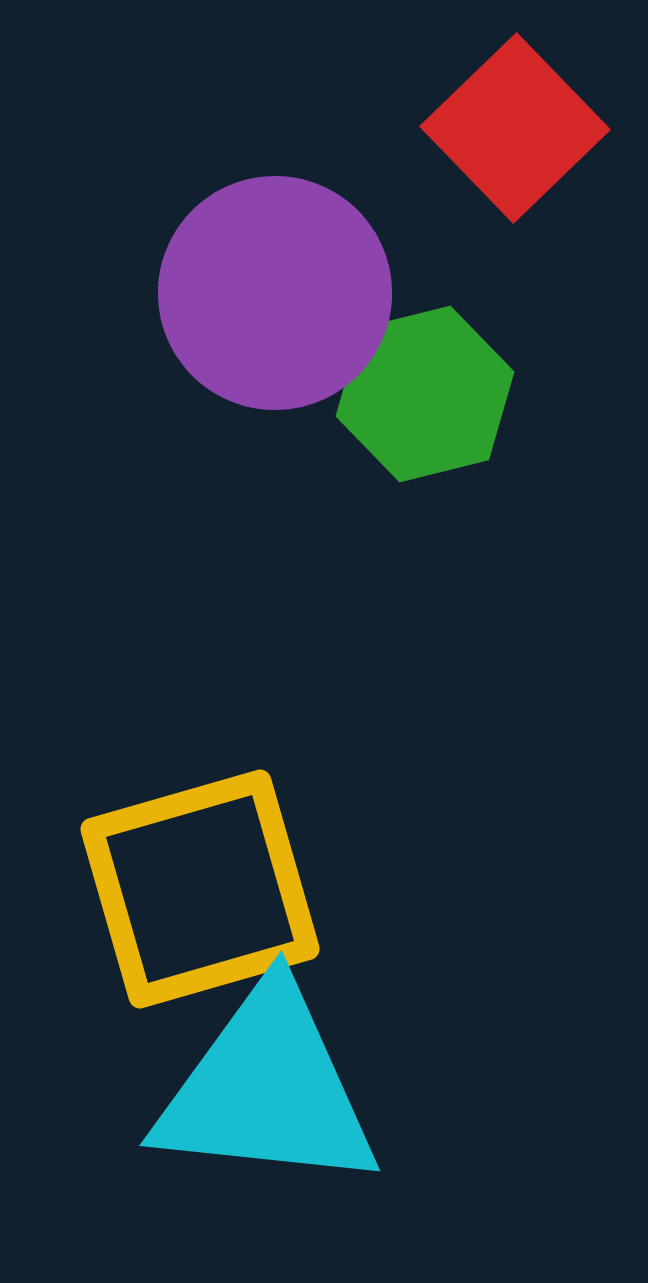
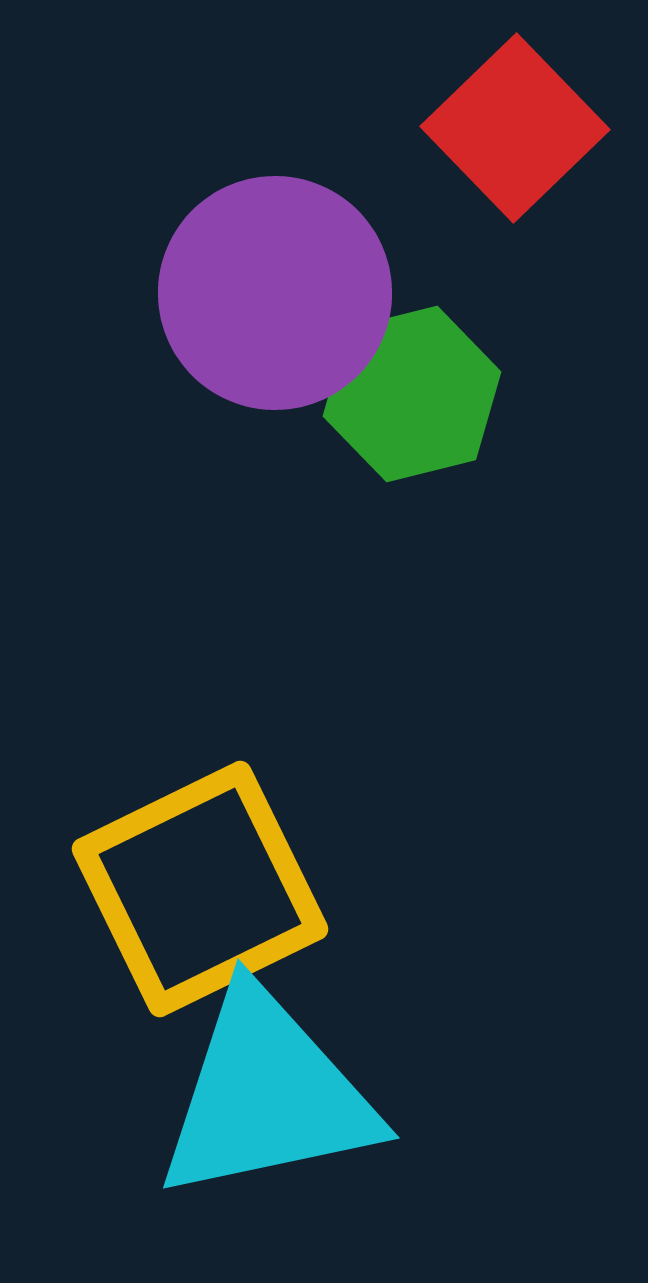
green hexagon: moved 13 px left
yellow square: rotated 10 degrees counterclockwise
cyan triangle: moved 6 px down; rotated 18 degrees counterclockwise
